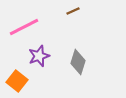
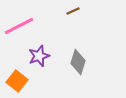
pink line: moved 5 px left, 1 px up
